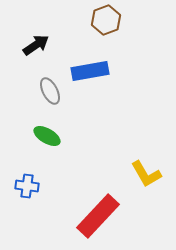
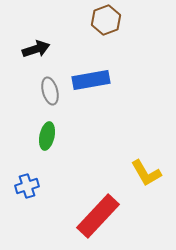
black arrow: moved 4 px down; rotated 16 degrees clockwise
blue rectangle: moved 1 px right, 9 px down
gray ellipse: rotated 12 degrees clockwise
green ellipse: rotated 72 degrees clockwise
yellow L-shape: moved 1 px up
blue cross: rotated 25 degrees counterclockwise
